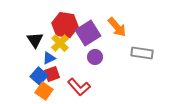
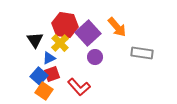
purple square: rotated 10 degrees counterclockwise
